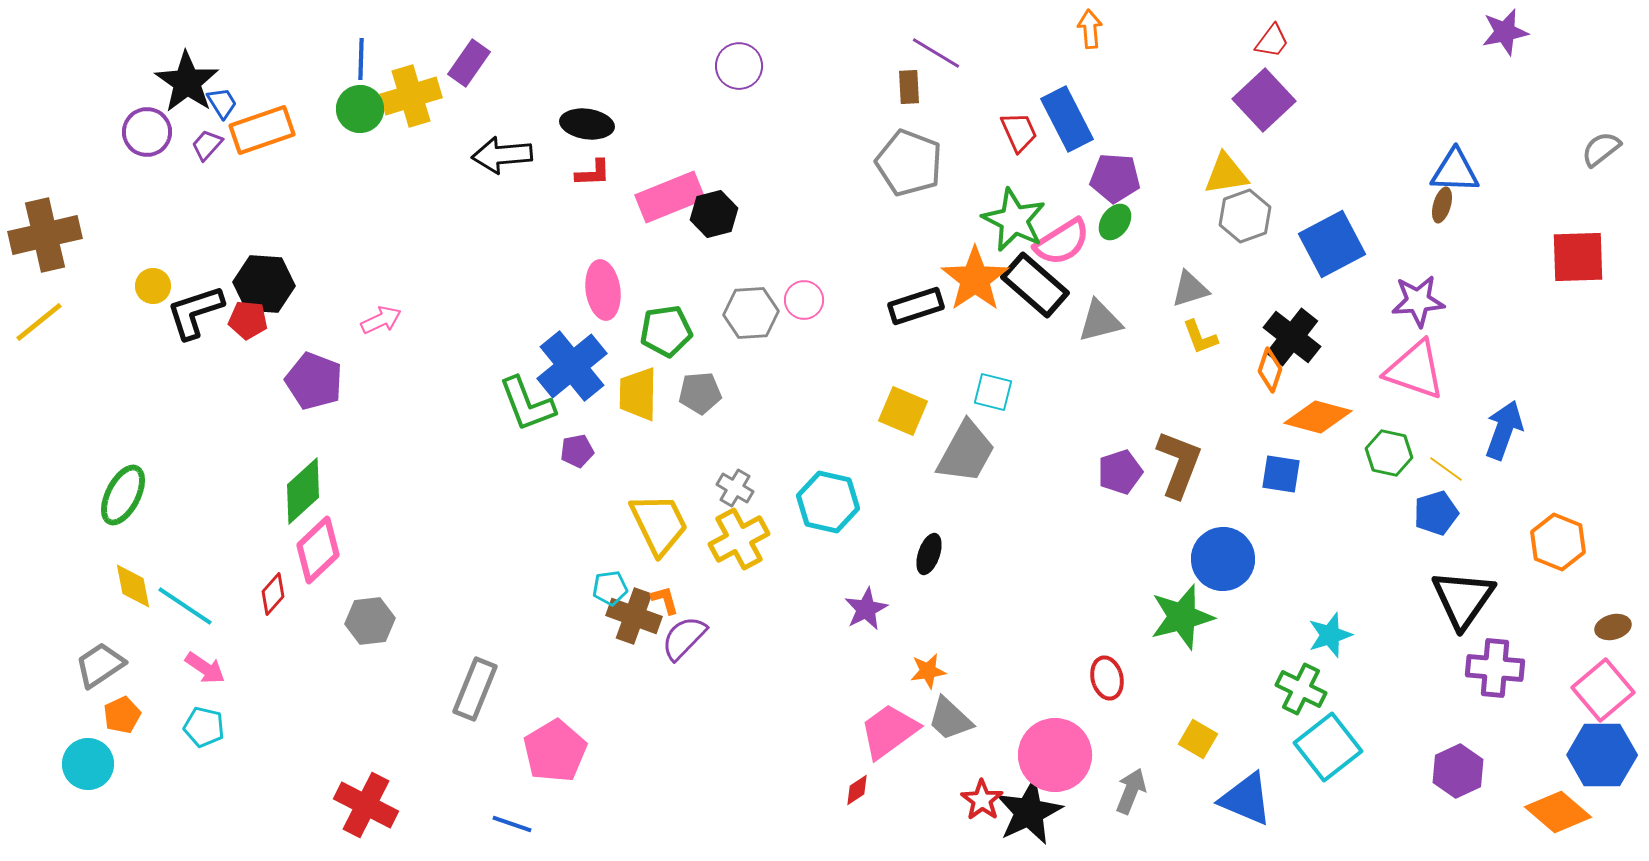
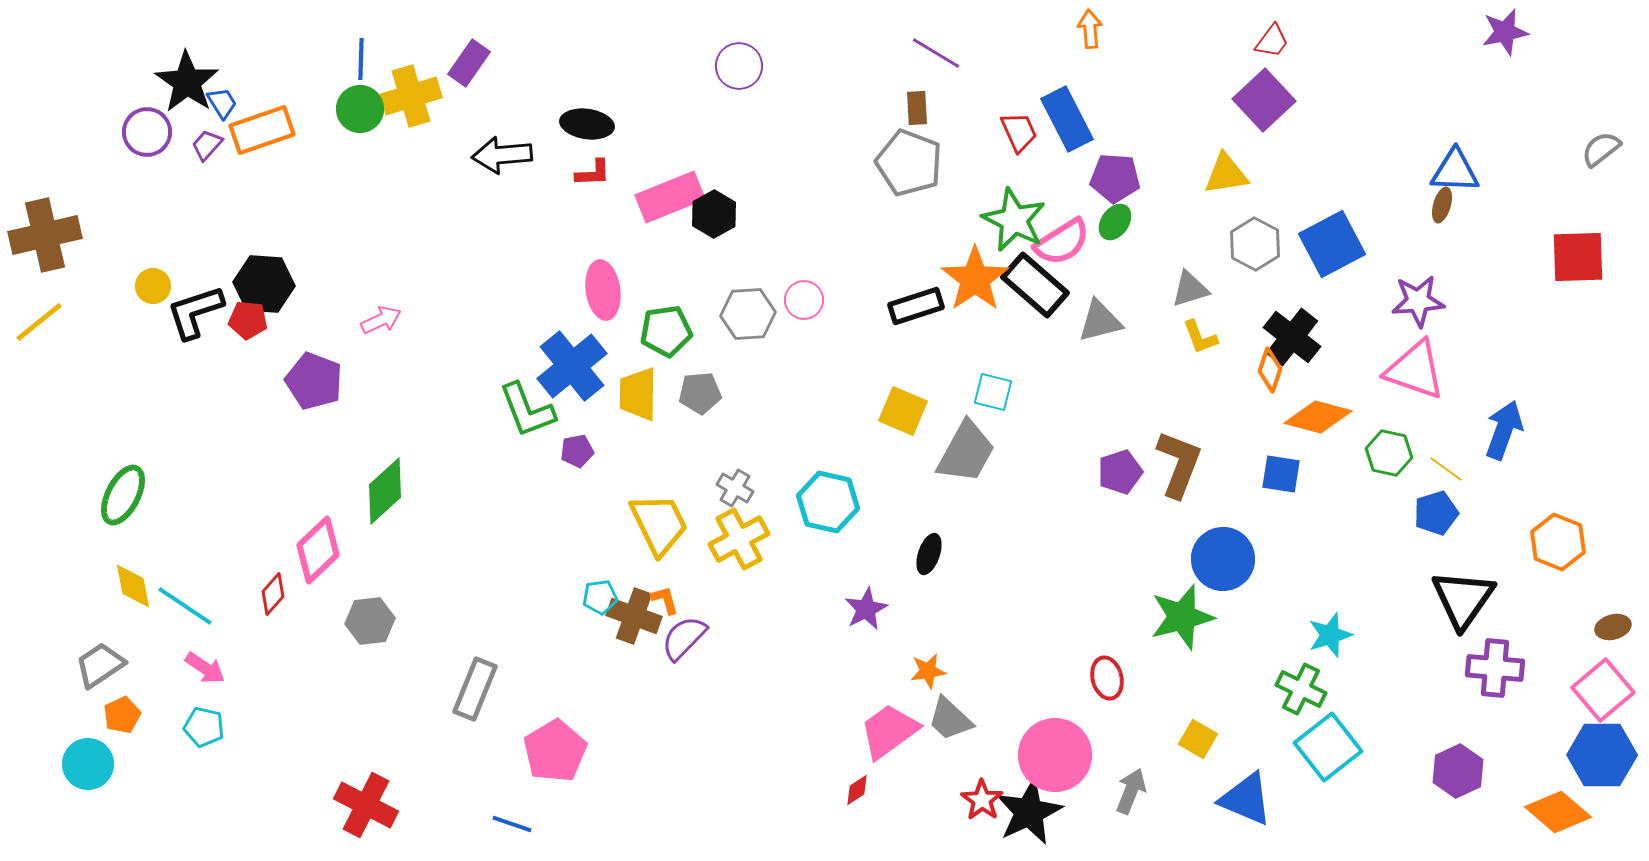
brown rectangle at (909, 87): moved 8 px right, 21 px down
black hexagon at (714, 214): rotated 15 degrees counterclockwise
gray hexagon at (1245, 216): moved 10 px right, 28 px down; rotated 12 degrees counterclockwise
gray hexagon at (751, 313): moved 3 px left, 1 px down
green L-shape at (527, 404): moved 6 px down
green diamond at (303, 491): moved 82 px right
cyan pentagon at (610, 588): moved 10 px left, 9 px down
